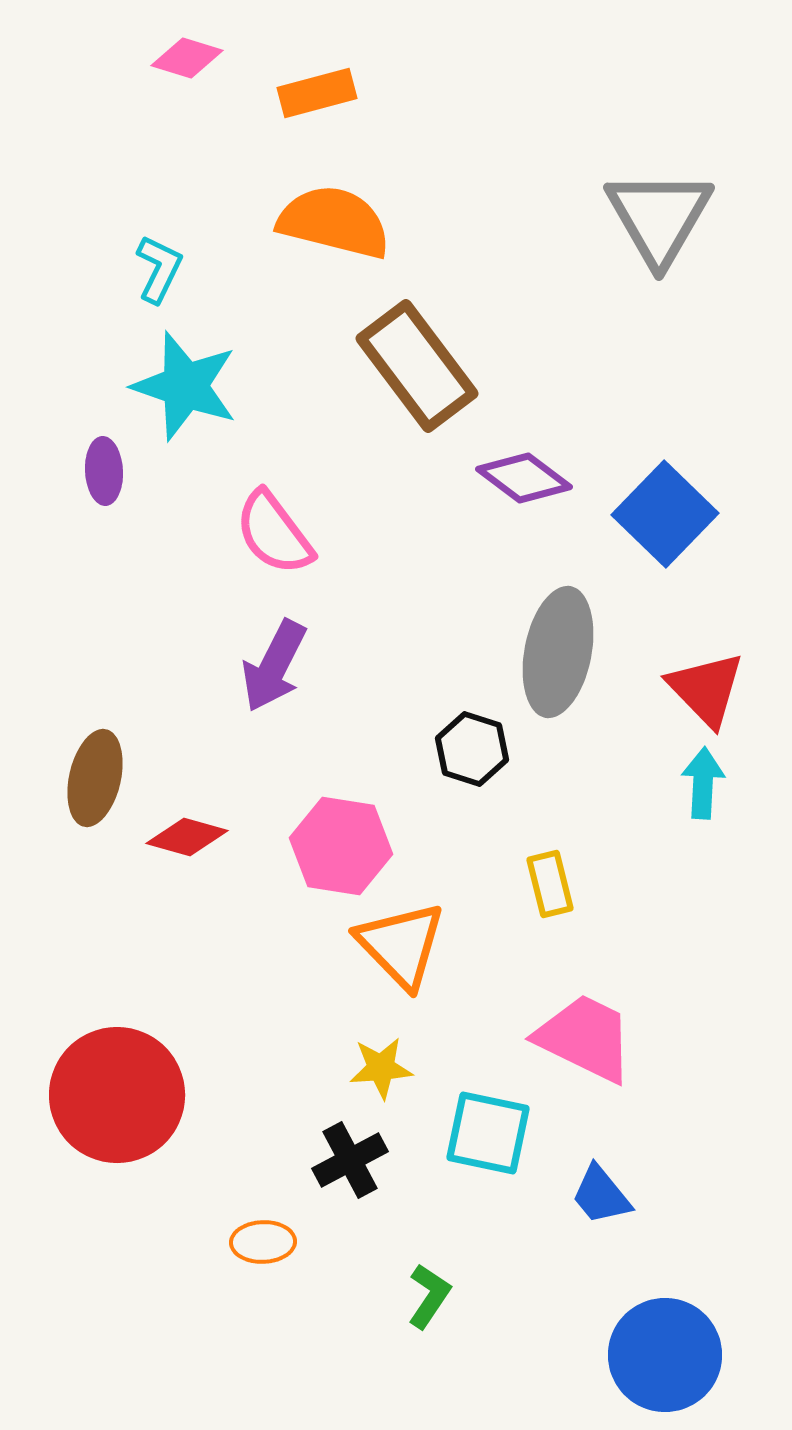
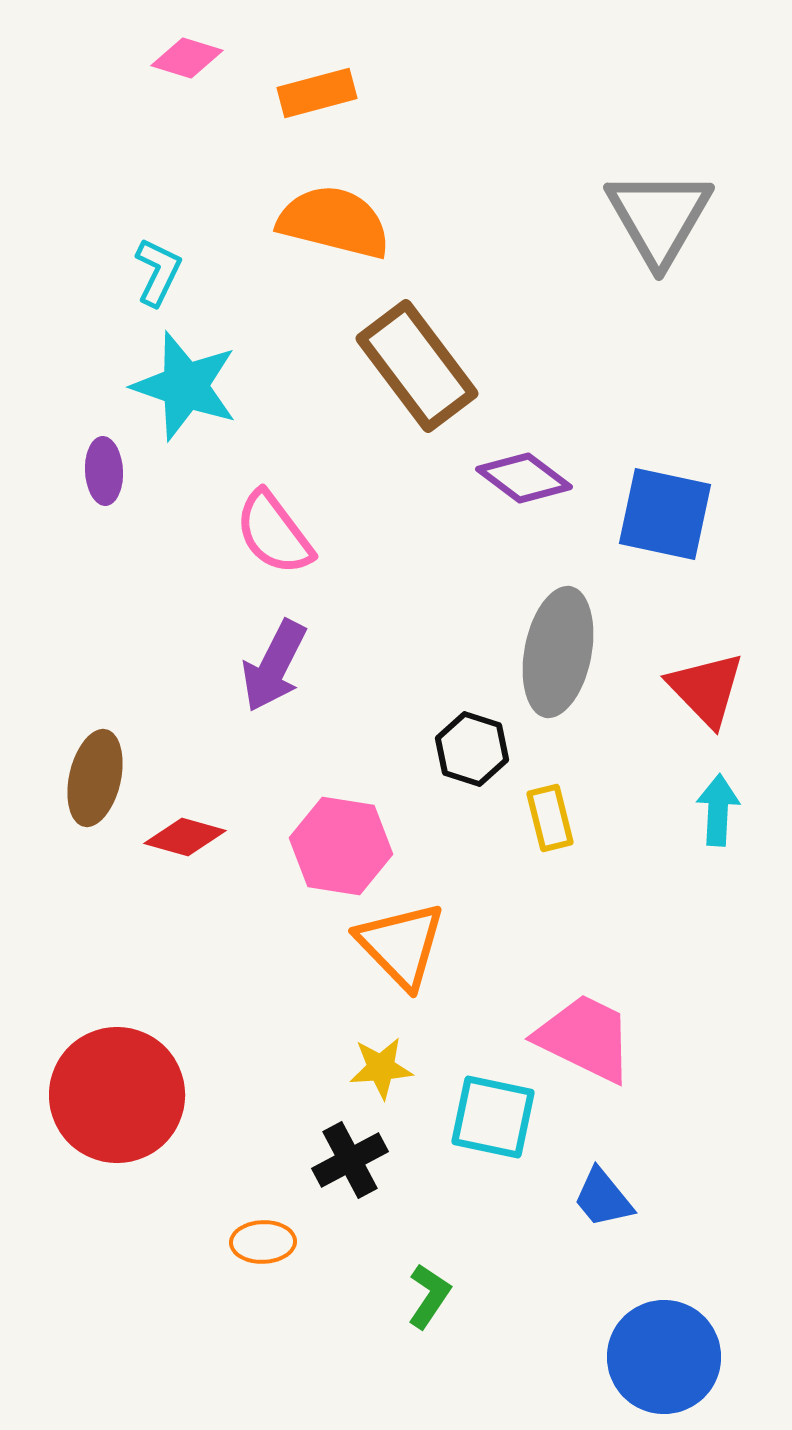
cyan L-shape: moved 1 px left, 3 px down
blue square: rotated 32 degrees counterclockwise
cyan arrow: moved 15 px right, 27 px down
red diamond: moved 2 px left
yellow rectangle: moved 66 px up
cyan square: moved 5 px right, 16 px up
blue trapezoid: moved 2 px right, 3 px down
blue circle: moved 1 px left, 2 px down
